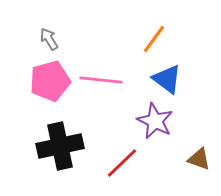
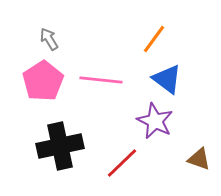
pink pentagon: moved 7 px left; rotated 18 degrees counterclockwise
